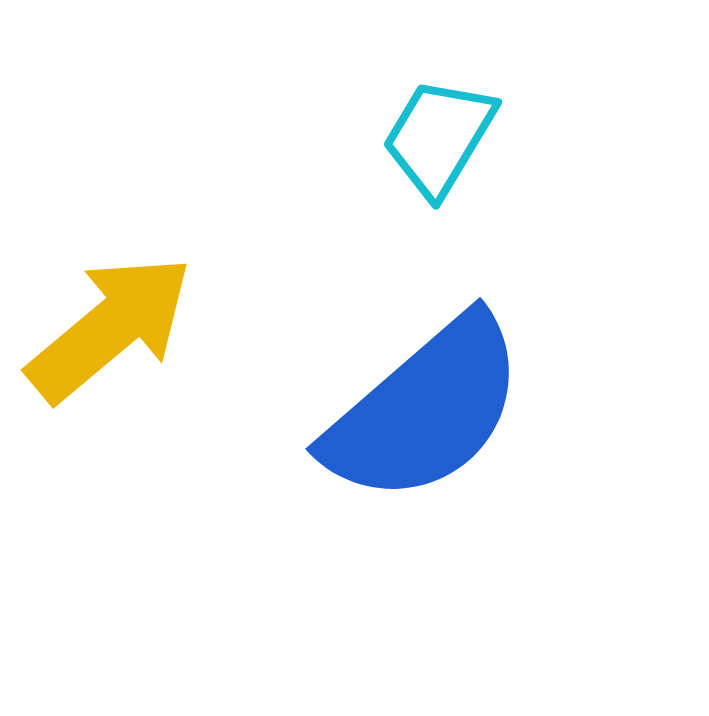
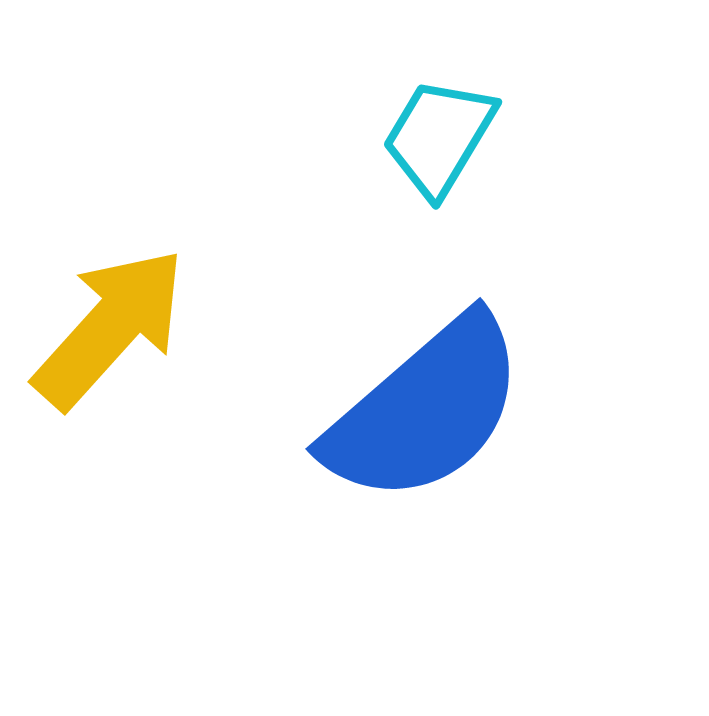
yellow arrow: rotated 8 degrees counterclockwise
